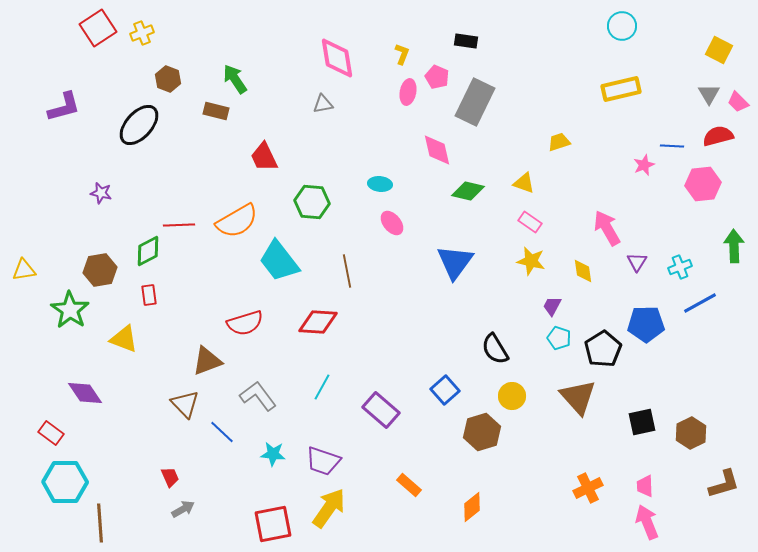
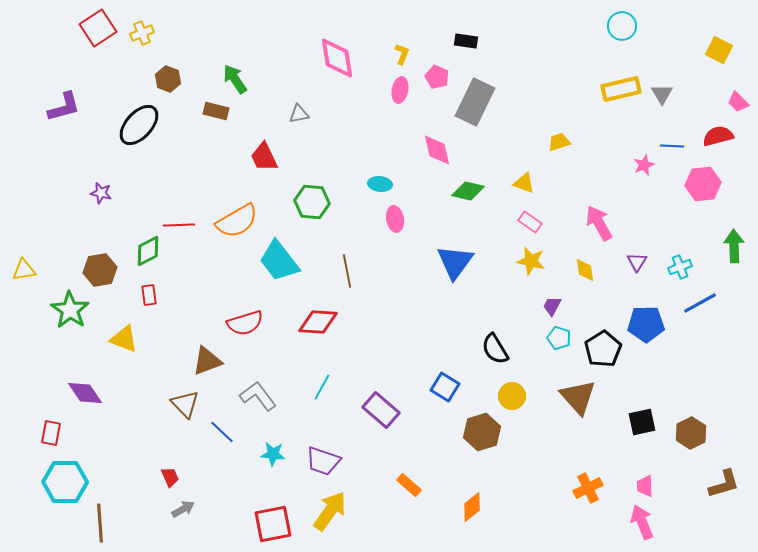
pink ellipse at (408, 92): moved 8 px left, 2 px up
gray triangle at (709, 94): moved 47 px left
gray triangle at (323, 104): moved 24 px left, 10 px down
pink ellipse at (392, 223): moved 3 px right, 4 px up; rotated 30 degrees clockwise
pink arrow at (607, 228): moved 8 px left, 5 px up
yellow diamond at (583, 271): moved 2 px right, 1 px up
blue square at (445, 390): moved 3 px up; rotated 16 degrees counterclockwise
red rectangle at (51, 433): rotated 65 degrees clockwise
yellow arrow at (329, 508): moved 1 px right, 3 px down
pink arrow at (647, 522): moved 5 px left
